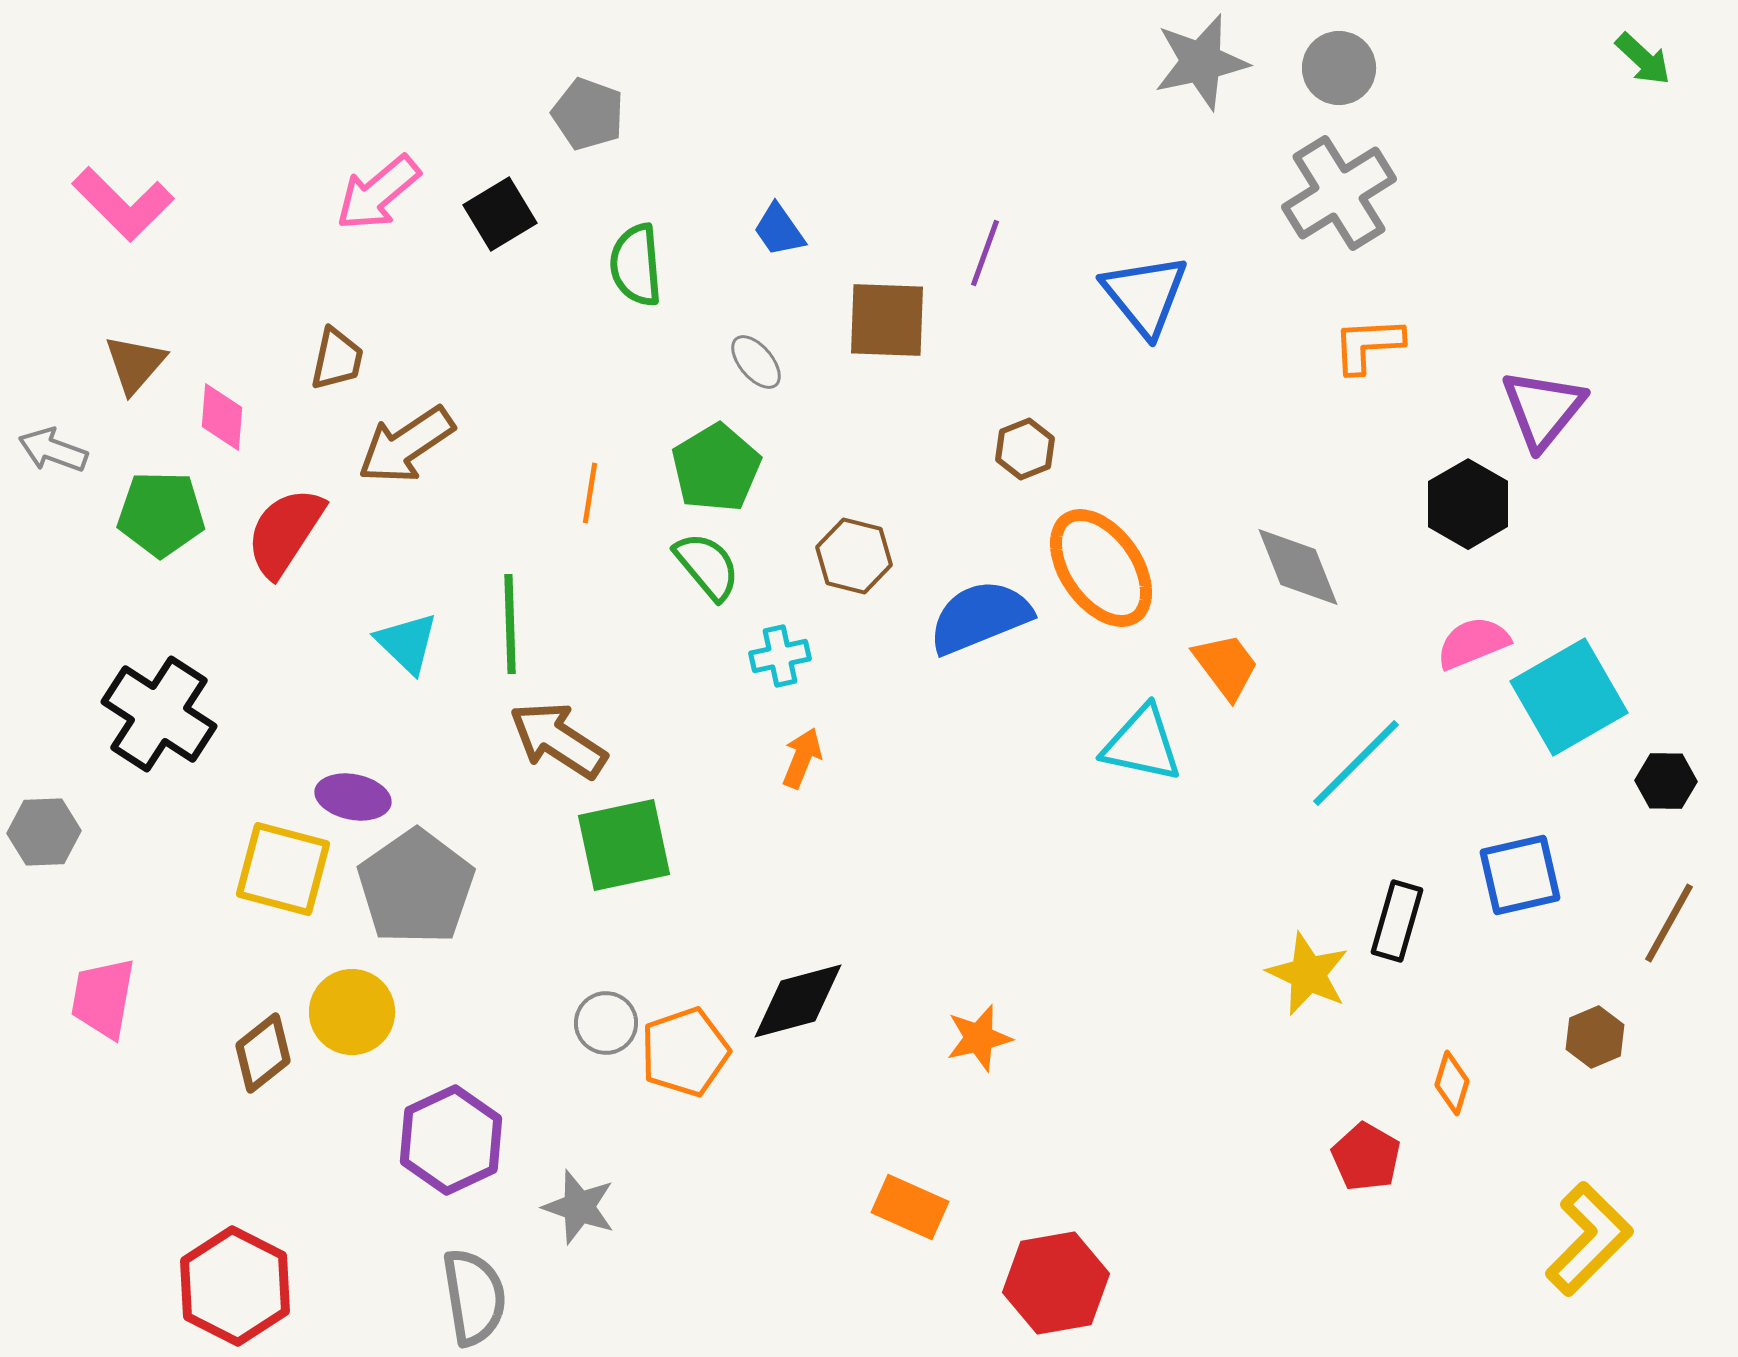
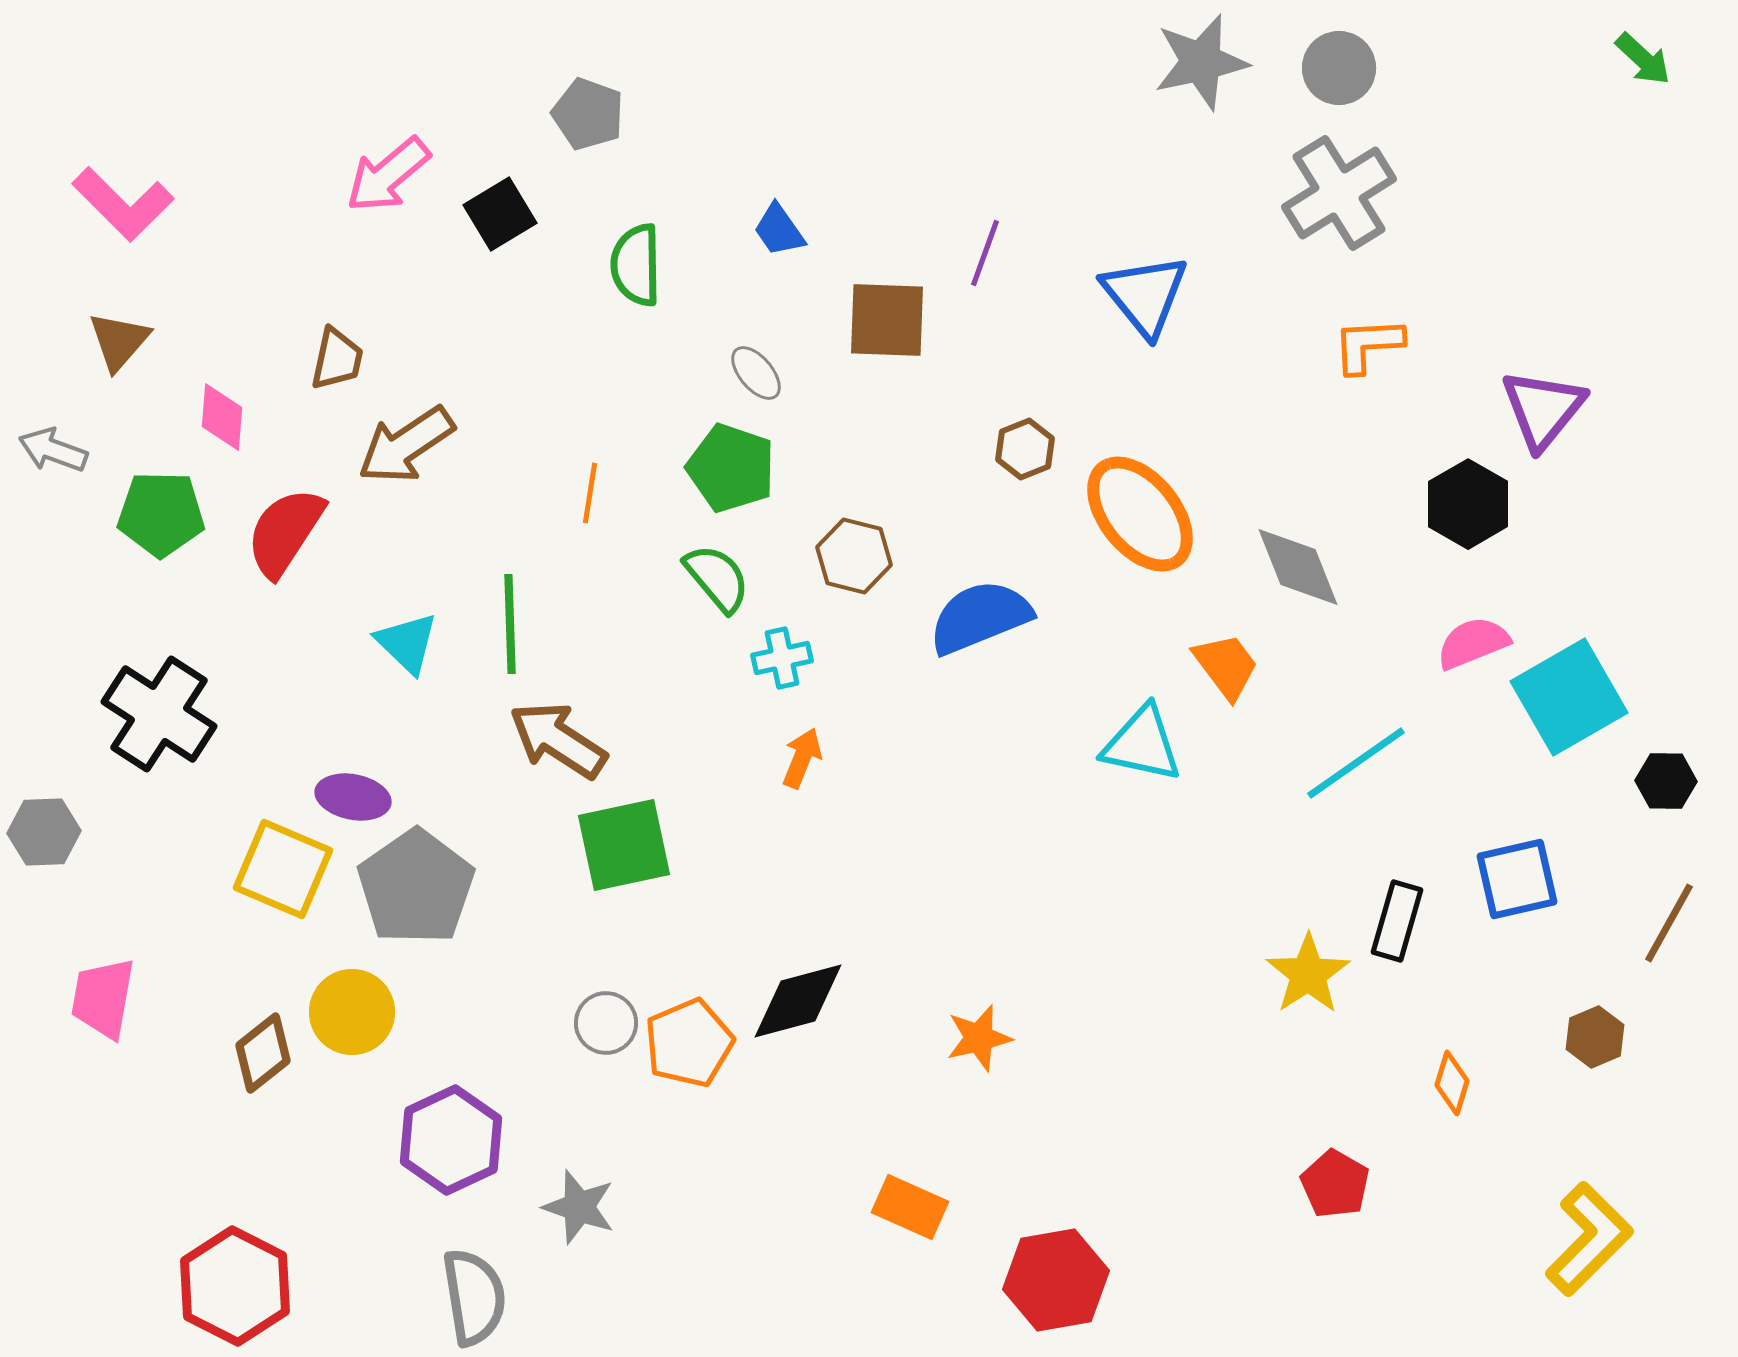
pink arrow at (378, 193): moved 10 px right, 18 px up
green semicircle at (636, 265): rotated 4 degrees clockwise
gray ellipse at (756, 362): moved 11 px down
brown triangle at (135, 364): moved 16 px left, 23 px up
green pentagon at (716, 468): moved 15 px right; rotated 22 degrees counterclockwise
green semicircle at (707, 566): moved 10 px right, 12 px down
orange ellipse at (1101, 568): moved 39 px right, 54 px up; rotated 4 degrees counterclockwise
cyan cross at (780, 656): moved 2 px right, 2 px down
cyan line at (1356, 763): rotated 10 degrees clockwise
yellow square at (283, 869): rotated 8 degrees clockwise
blue square at (1520, 875): moved 3 px left, 4 px down
yellow star at (1308, 974): rotated 14 degrees clockwise
orange pentagon at (685, 1052): moved 4 px right, 9 px up; rotated 4 degrees counterclockwise
red pentagon at (1366, 1157): moved 31 px left, 27 px down
red hexagon at (1056, 1283): moved 3 px up
